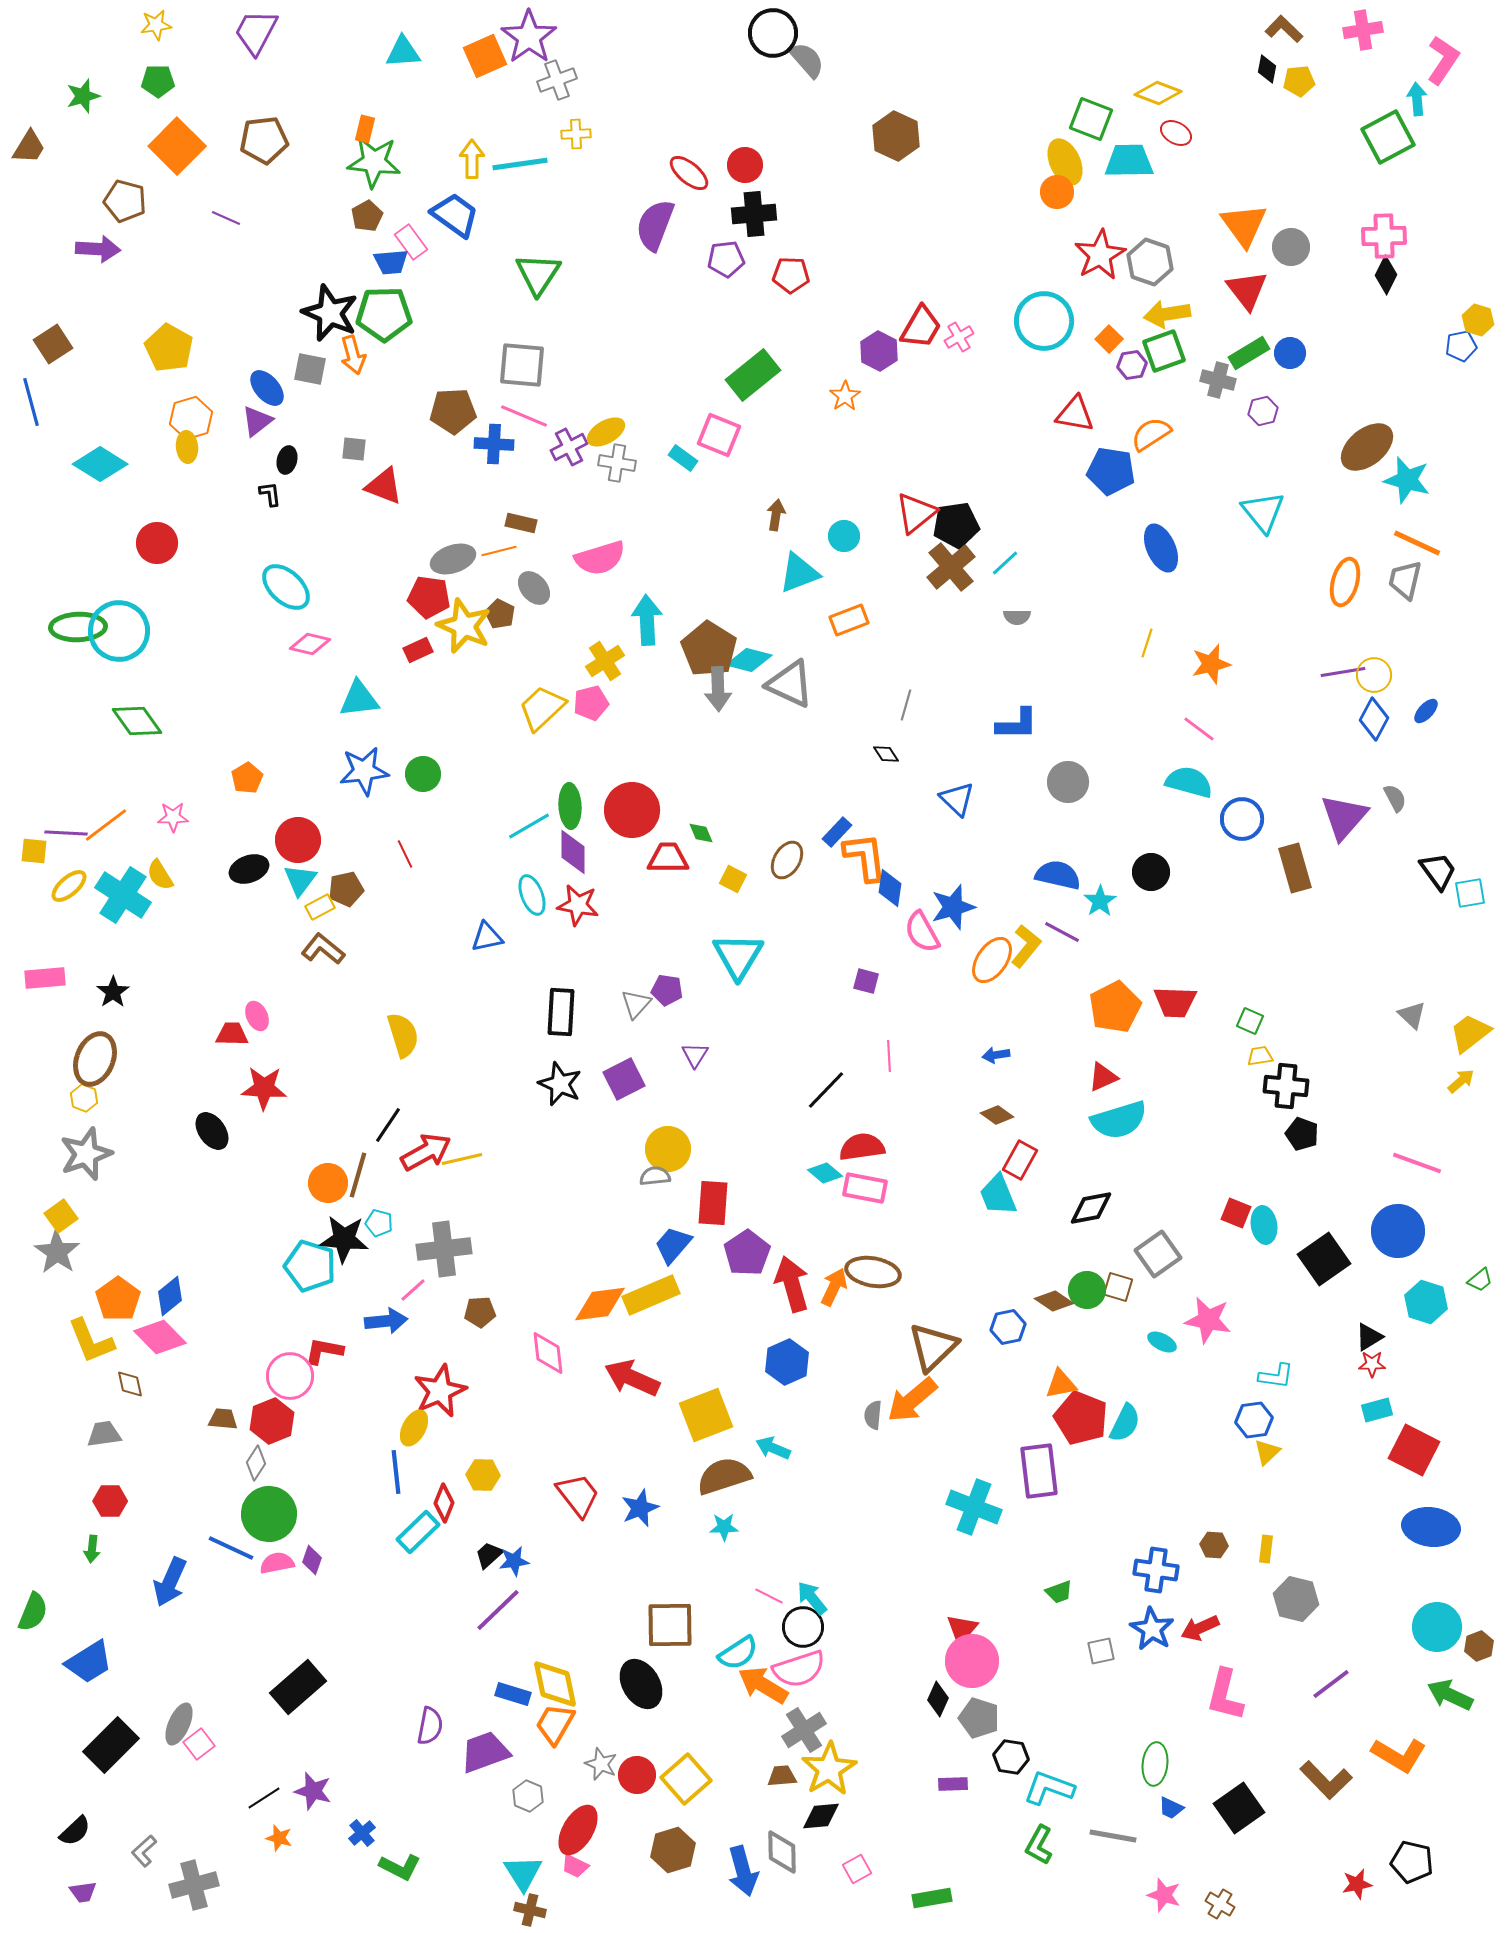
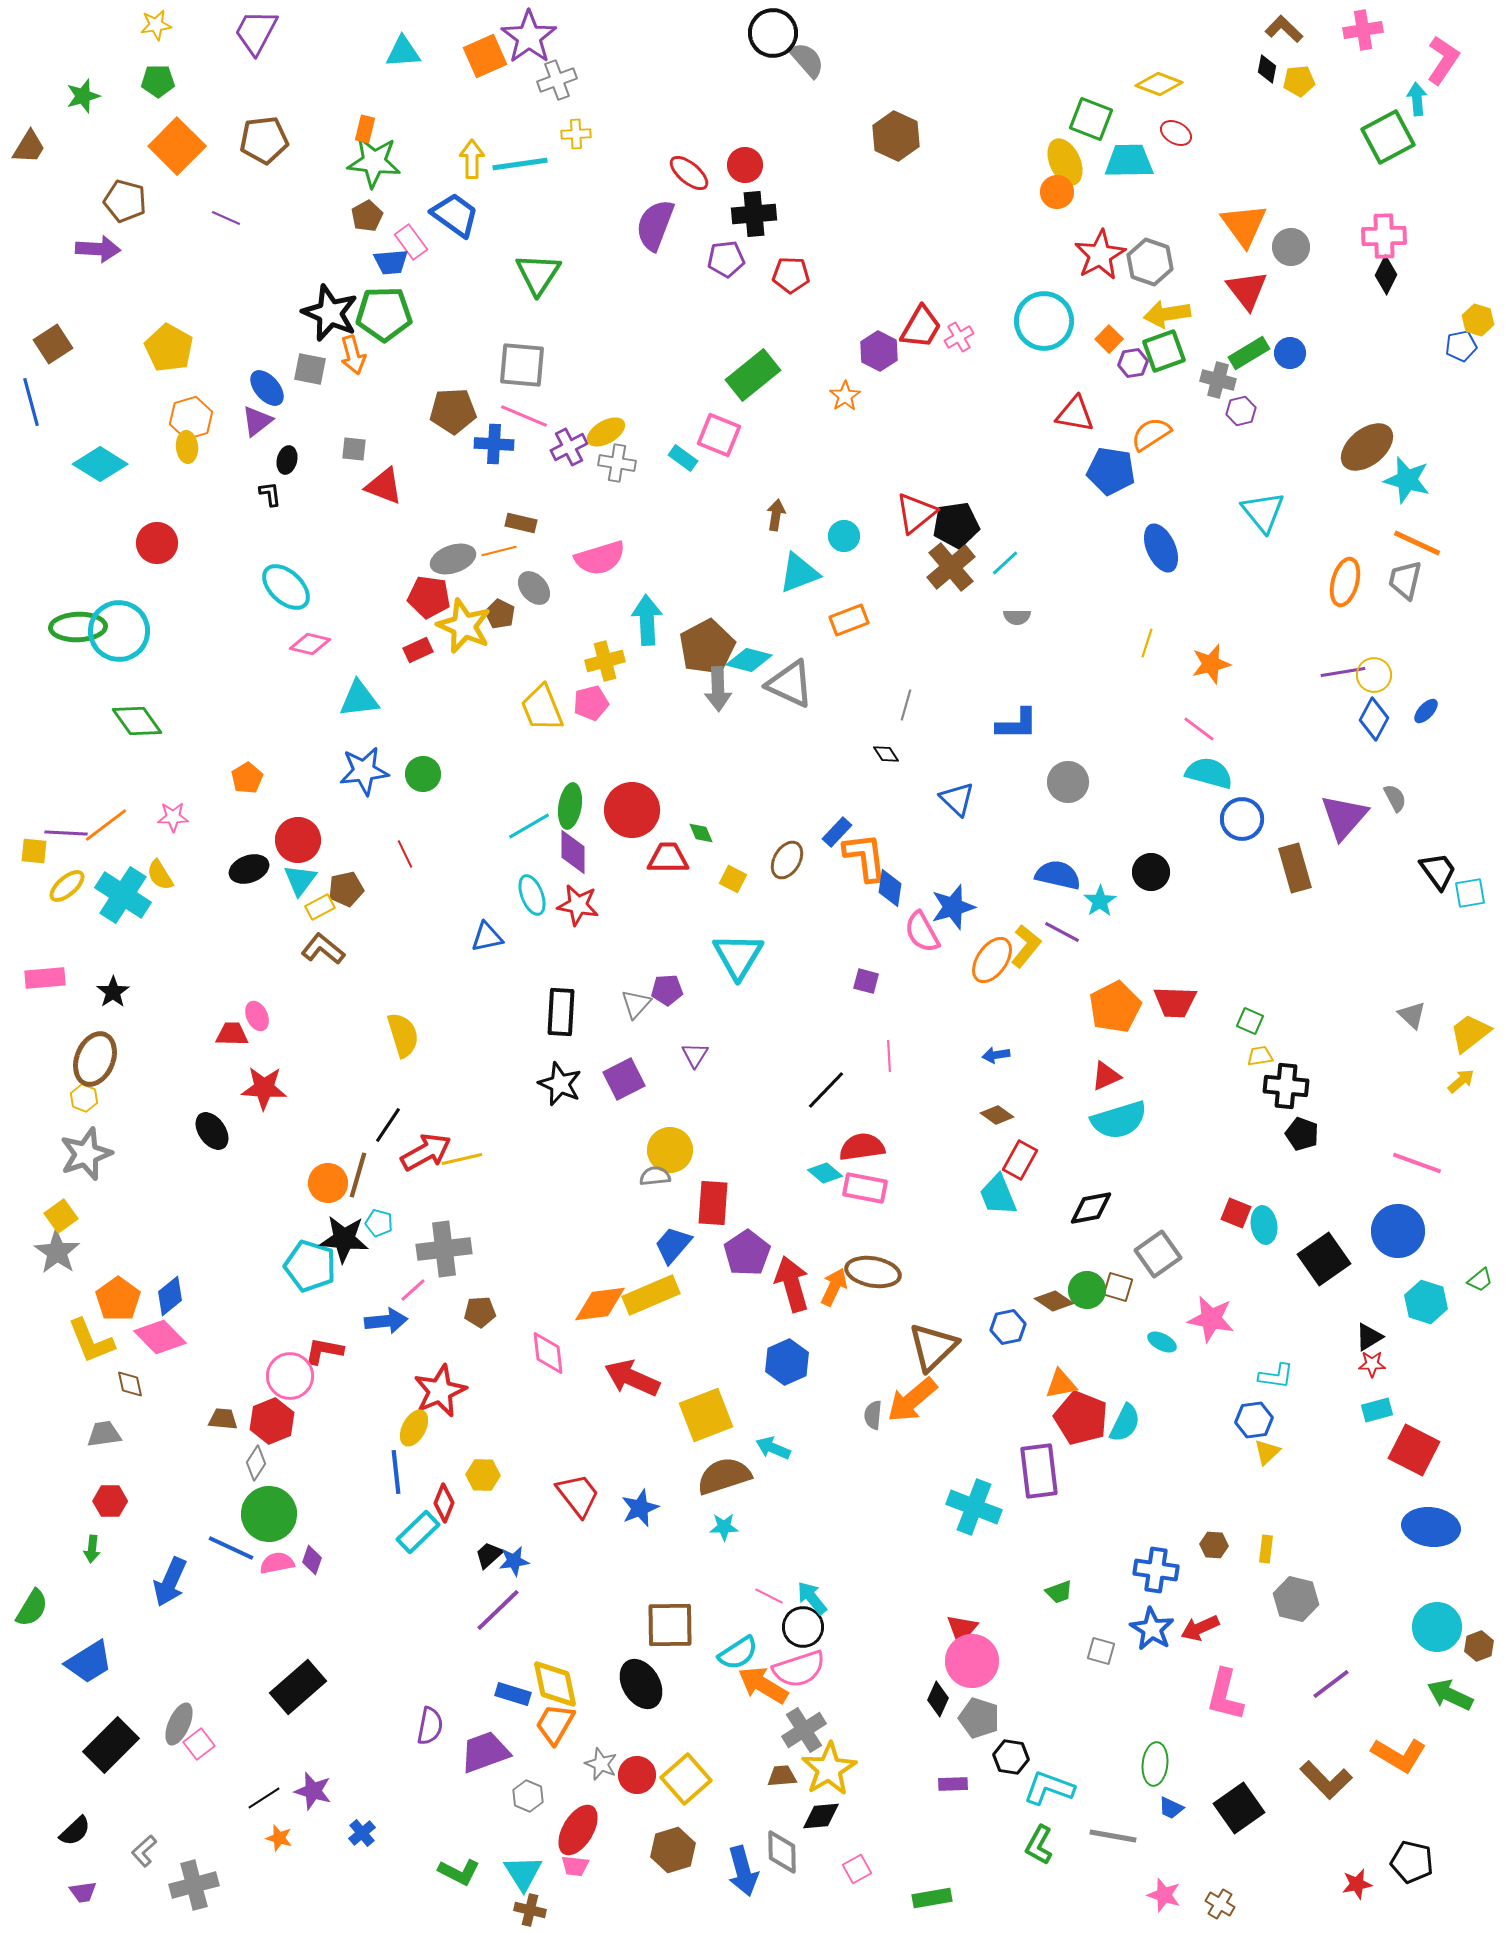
yellow diamond at (1158, 93): moved 1 px right, 9 px up
purple hexagon at (1132, 365): moved 1 px right, 2 px up
purple hexagon at (1263, 411): moved 22 px left
brown pentagon at (709, 649): moved 2 px left, 2 px up; rotated 12 degrees clockwise
yellow cross at (605, 661): rotated 18 degrees clockwise
yellow trapezoid at (542, 708): rotated 69 degrees counterclockwise
cyan semicircle at (1189, 782): moved 20 px right, 9 px up
green ellipse at (570, 806): rotated 12 degrees clockwise
yellow ellipse at (69, 886): moved 2 px left
purple pentagon at (667, 990): rotated 12 degrees counterclockwise
red triangle at (1103, 1077): moved 3 px right, 1 px up
yellow circle at (668, 1149): moved 2 px right, 1 px down
pink star at (1208, 1320): moved 3 px right, 1 px up
green semicircle at (33, 1612): moved 1 px left, 4 px up; rotated 9 degrees clockwise
gray square at (1101, 1651): rotated 28 degrees clockwise
pink trapezoid at (575, 1866): rotated 20 degrees counterclockwise
green L-shape at (400, 1867): moved 59 px right, 5 px down
